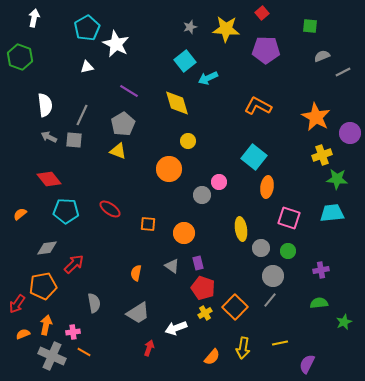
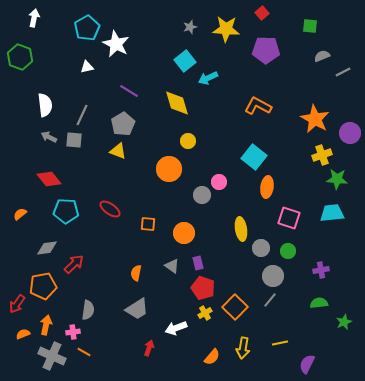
orange star at (316, 117): moved 1 px left, 2 px down
gray semicircle at (94, 303): moved 6 px left, 7 px down; rotated 18 degrees clockwise
gray trapezoid at (138, 313): moved 1 px left, 4 px up
